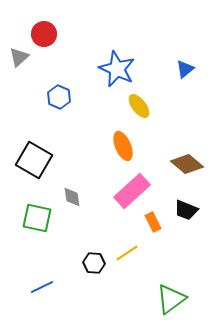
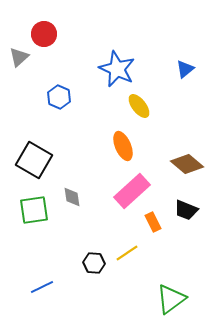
green square: moved 3 px left, 8 px up; rotated 20 degrees counterclockwise
